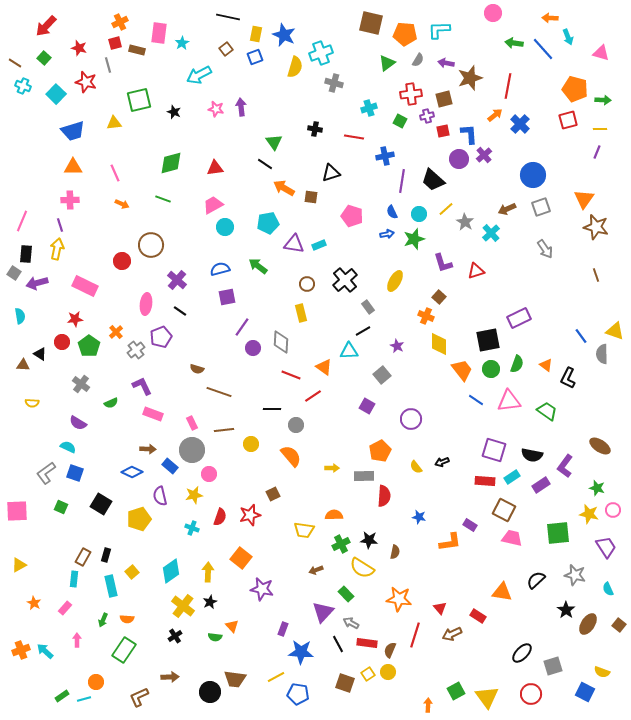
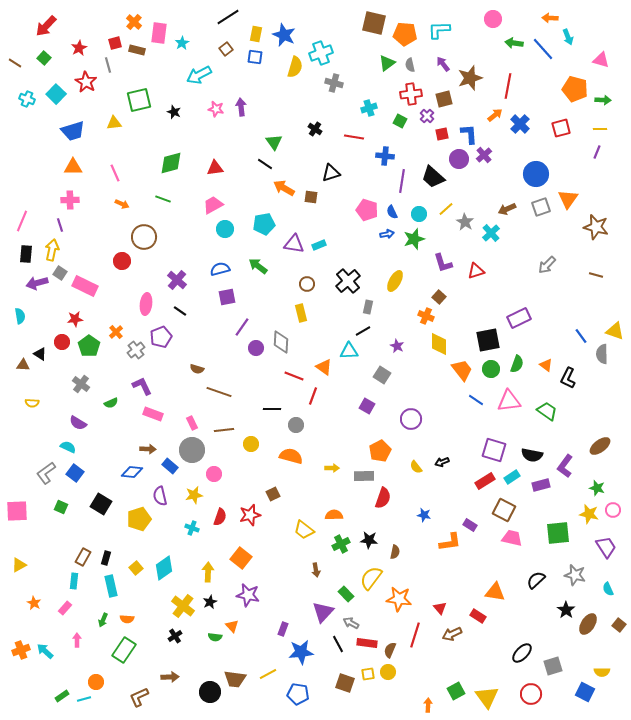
pink circle at (493, 13): moved 6 px down
black line at (228, 17): rotated 45 degrees counterclockwise
orange cross at (120, 22): moved 14 px right; rotated 21 degrees counterclockwise
brown square at (371, 23): moved 3 px right
red star at (79, 48): rotated 28 degrees clockwise
pink triangle at (601, 53): moved 7 px down
blue square at (255, 57): rotated 28 degrees clockwise
gray semicircle at (418, 60): moved 8 px left, 5 px down; rotated 136 degrees clockwise
purple arrow at (446, 63): moved 3 px left, 1 px down; rotated 42 degrees clockwise
red star at (86, 82): rotated 15 degrees clockwise
cyan cross at (23, 86): moved 4 px right, 13 px down
purple cross at (427, 116): rotated 32 degrees counterclockwise
red square at (568, 120): moved 7 px left, 8 px down
black cross at (315, 129): rotated 24 degrees clockwise
red square at (443, 131): moved 1 px left, 3 px down
blue cross at (385, 156): rotated 18 degrees clockwise
blue circle at (533, 175): moved 3 px right, 1 px up
black trapezoid at (433, 180): moved 3 px up
orange triangle at (584, 199): moved 16 px left
pink pentagon at (352, 216): moved 15 px right, 6 px up
cyan pentagon at (268, 223): moved 4 px left, 1 px down
cyan circle at (225, 227): moved 2 px down
brown circle at (151, 245): moved 7 px left, 8 px up
yellow arrow at (57, 249): moved 5 px left, 1 px down
gray arrow at (545, 249): moved 2 px right, 16 px down; rotated 78 degrees clockwise
gray square at (14, 273): moved 46 px right
brown line at (596, 275): rotated 56 degrees counterclockwise
black cross at (345, 280): moved 3 px right, 1 px down
gray rectangle at (368, 307): rotated 48 degrees clockwise
purple circle at (253, 348): moved 3 px right
red line at (291, 375): moved 3 px right, 1 px down
gray square at (382, 375): rotated 18 degrees counterclockwise
red line at (313, 396): rotated 36 degrees counterclockwise
brown ellipse at (600, 446): rotated 70 degrees counterclockwise
orange semicircle at (291, 456): rotated 35 degrees counterclockwise
blue diamond at (132, 472): rotated 20 degrees counterclockwise
blue square at (75, 473): rotated 18 degrees clockwise
pink circle at (209, 474): moved 5 px right
red rectangle at (485, 481): rotated 36 degrees counterclockwise
purple rectangle at (541, 485): rotated 18 degrees clockwise
red semicircle at (384, 496): moved 1 px left, 2 px down; rotated 15 degrees clockwise
blue star at (419, 517): moved 5 px right, 2 px up
yellow trapezoid at (304, 530): rotated 30 degrees clockwise
black rectangle at (106, 555): moved 3 px down
yellow semicircle at (362, 568): moved 9 px right, 10 px down; rotated 95 degrees clockwise
brown arrow at (316, 570): rotated 80 degrees counterclockwise
cyan diamond at (171, 571): moved 7 px left, 3 px up
yellow square at (132, 572): moved 4 px right, 4 px up
cyan rectangle at (74, 579): moved 2 px down
purple star at (262, 589): moved 14 px left, 6 px down
orange triangle at (502, 592): moved 7 px left
blue star at (301, 652): rotated 10 degrees counterclockwise
yellow semicircle at (602, 672): rotated 21 degrees counterclockwise
yellow square at (368, 674): rotated 24 degrees clockwise
yellow line at (276, 677): moved 8 px left, 3 px up
